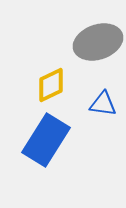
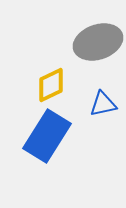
blue triangle: rotated 20 degrees counterclockwise
blue rectangle: moved 1 px right, 4 px up
